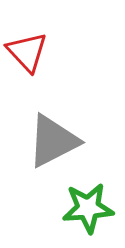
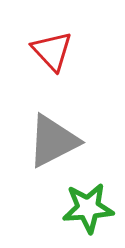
red triangle: moved 25 px right, 1 px up
